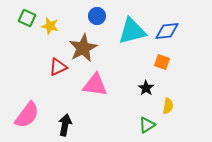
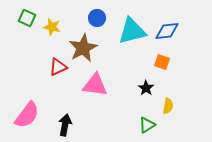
blue circle: moved 2 px down
yellow star: moved 2 px right, 1 px down
